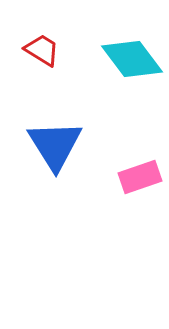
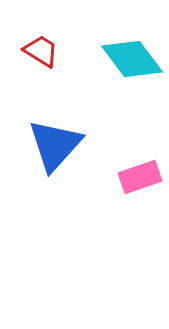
red trapezoid: moved 1 px left, 1 px down
blue triangle: rotated 14 degrees clockwise
